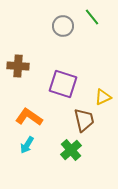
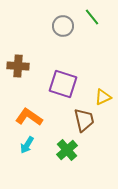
green cross: moved 4 px left
